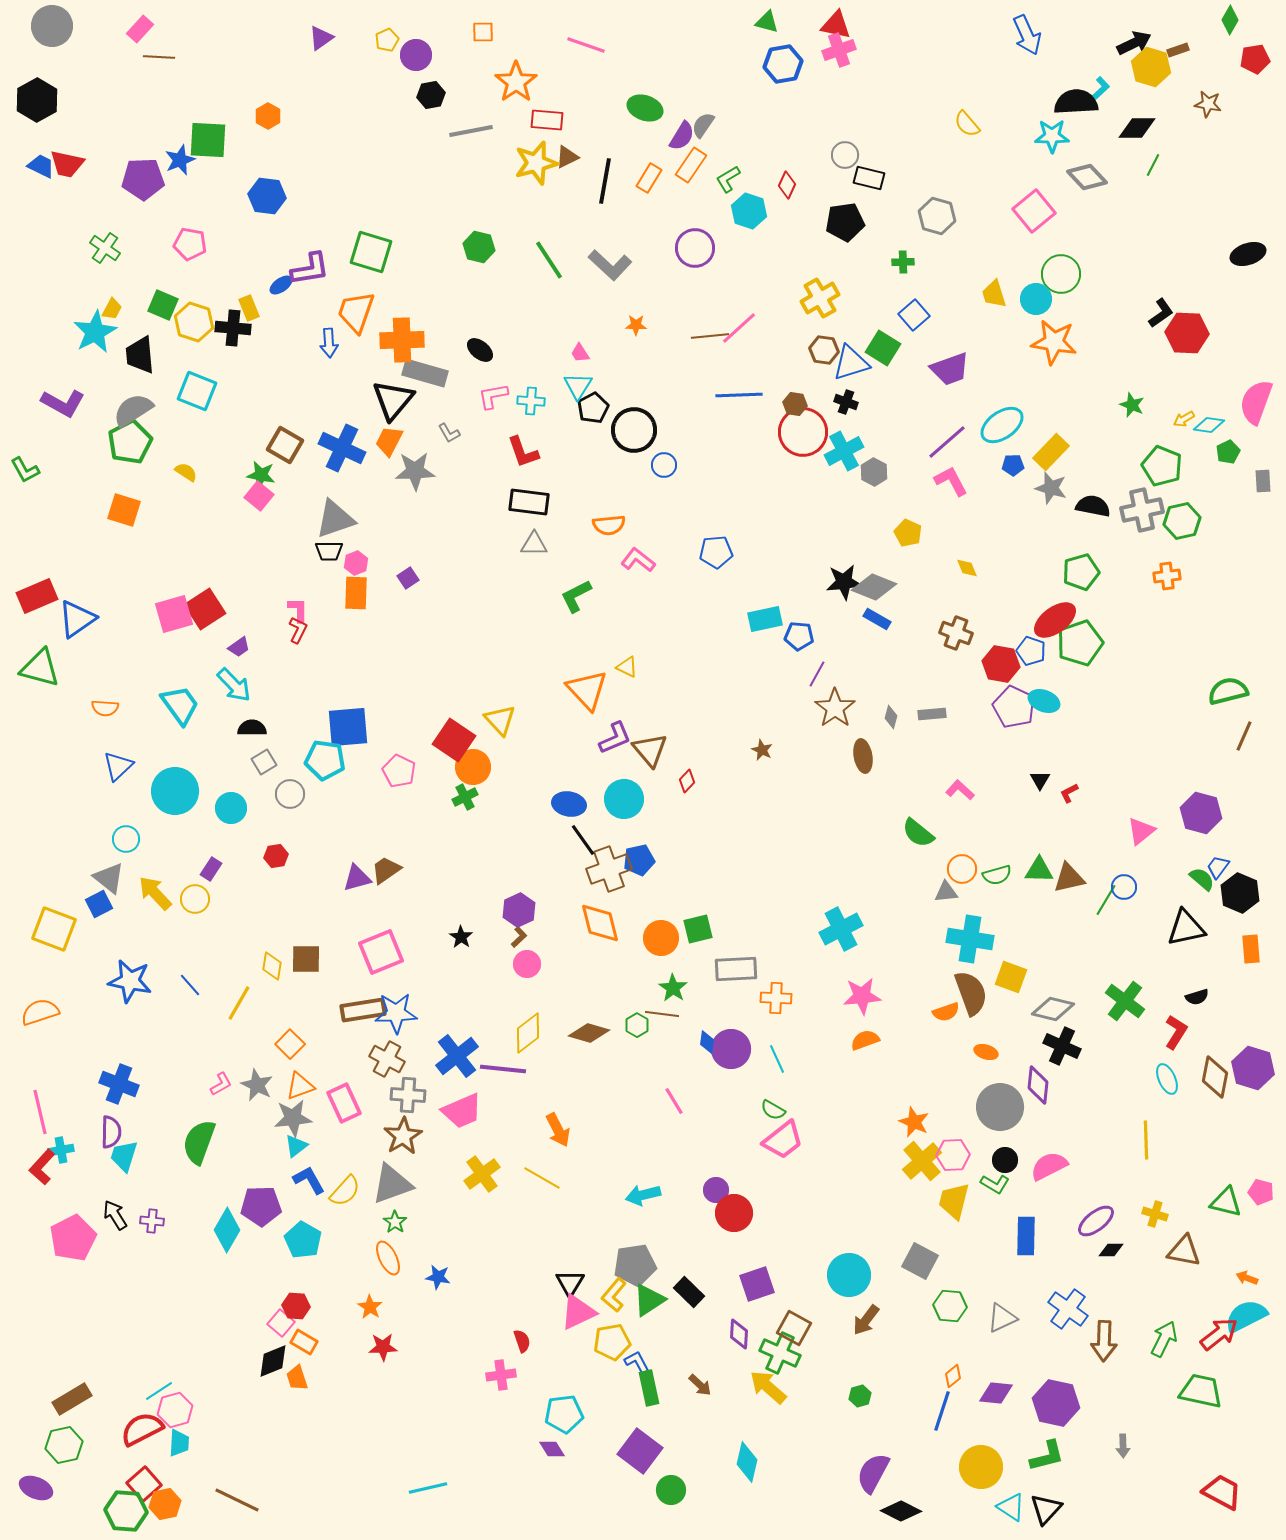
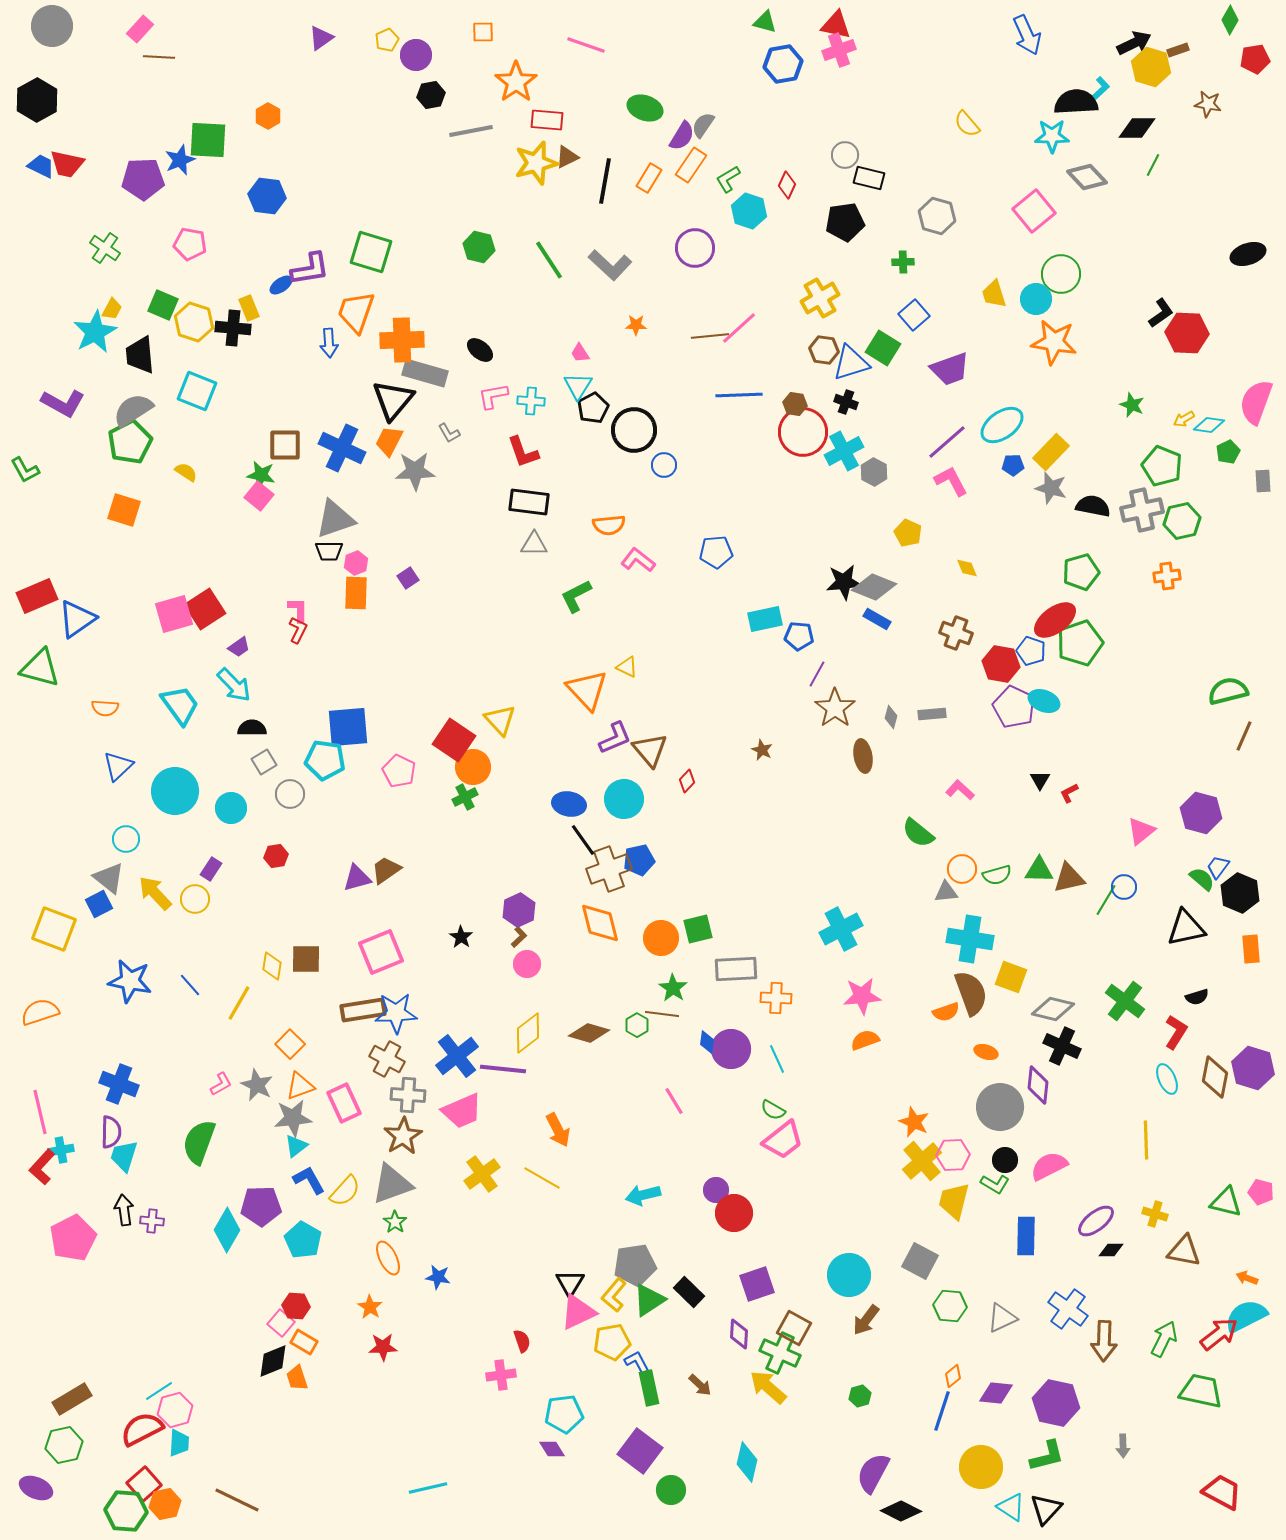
green triangle at (767, 22): moved 2 px left
brown square at (285, 445): rotated 30 degrees counterclockwise
black arrow at (115, 1215): moved 9 px right, 5 px up; rotated 24 degrees clockwise
